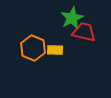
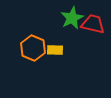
red trapezoid: moved 9 px right, 8 px up
